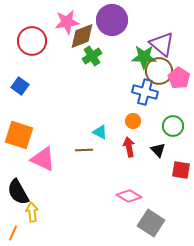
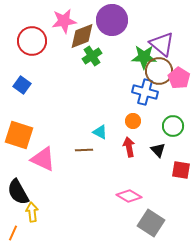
pink star: moved 3 px left, 1 px up
blue square: moved 2 px right, 1 px up
